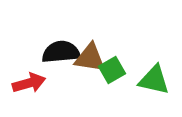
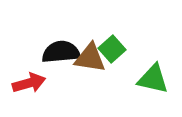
green square: moved 21 px up; rotated 12 degrees counterclockwise
green triangle: moved 1 px left, 1 px up
